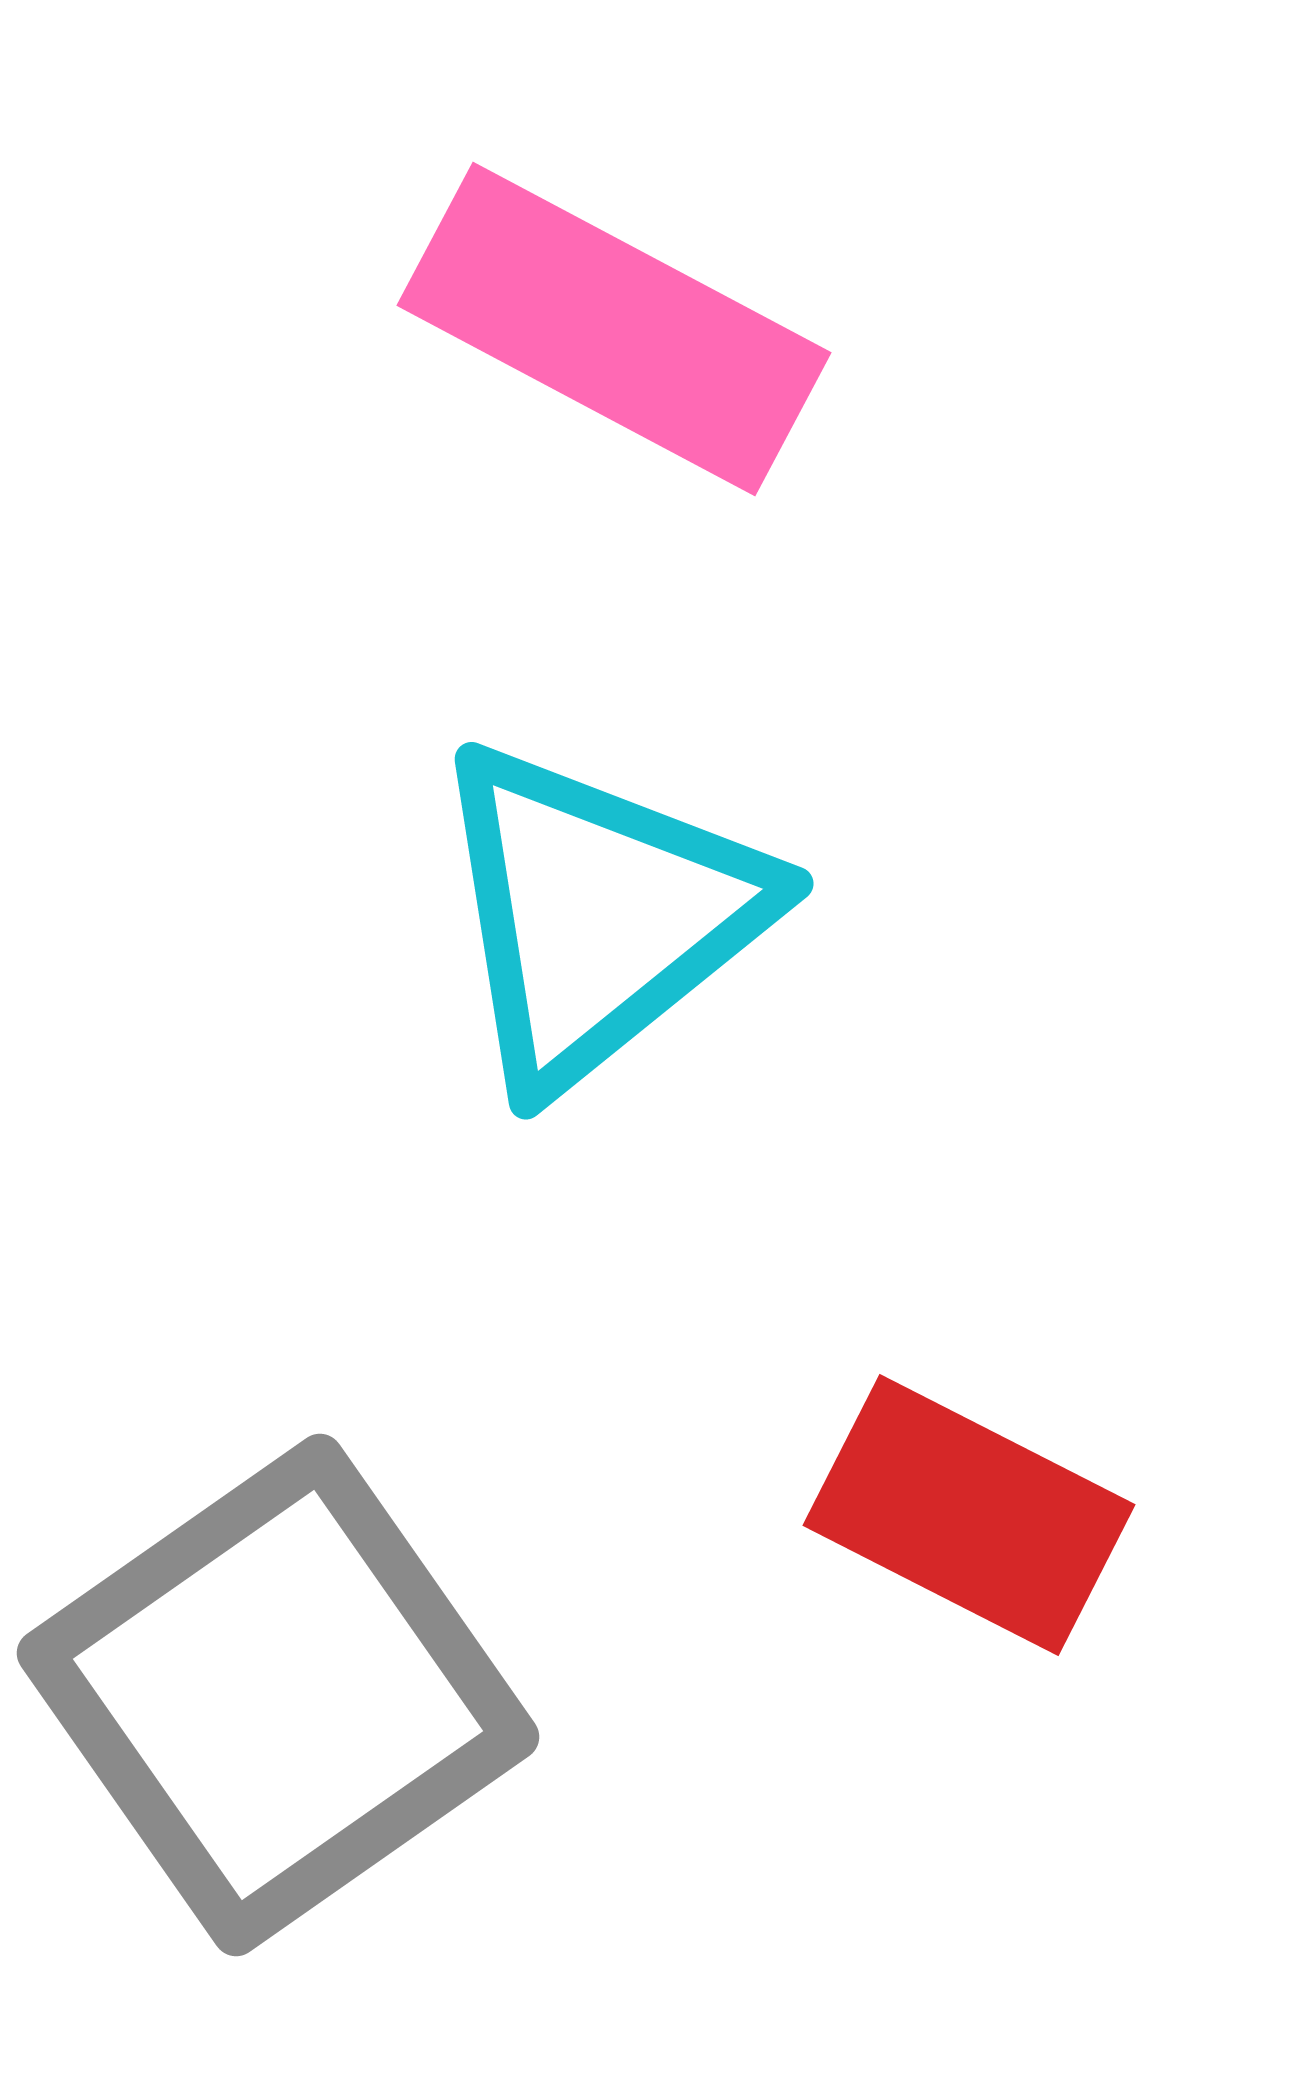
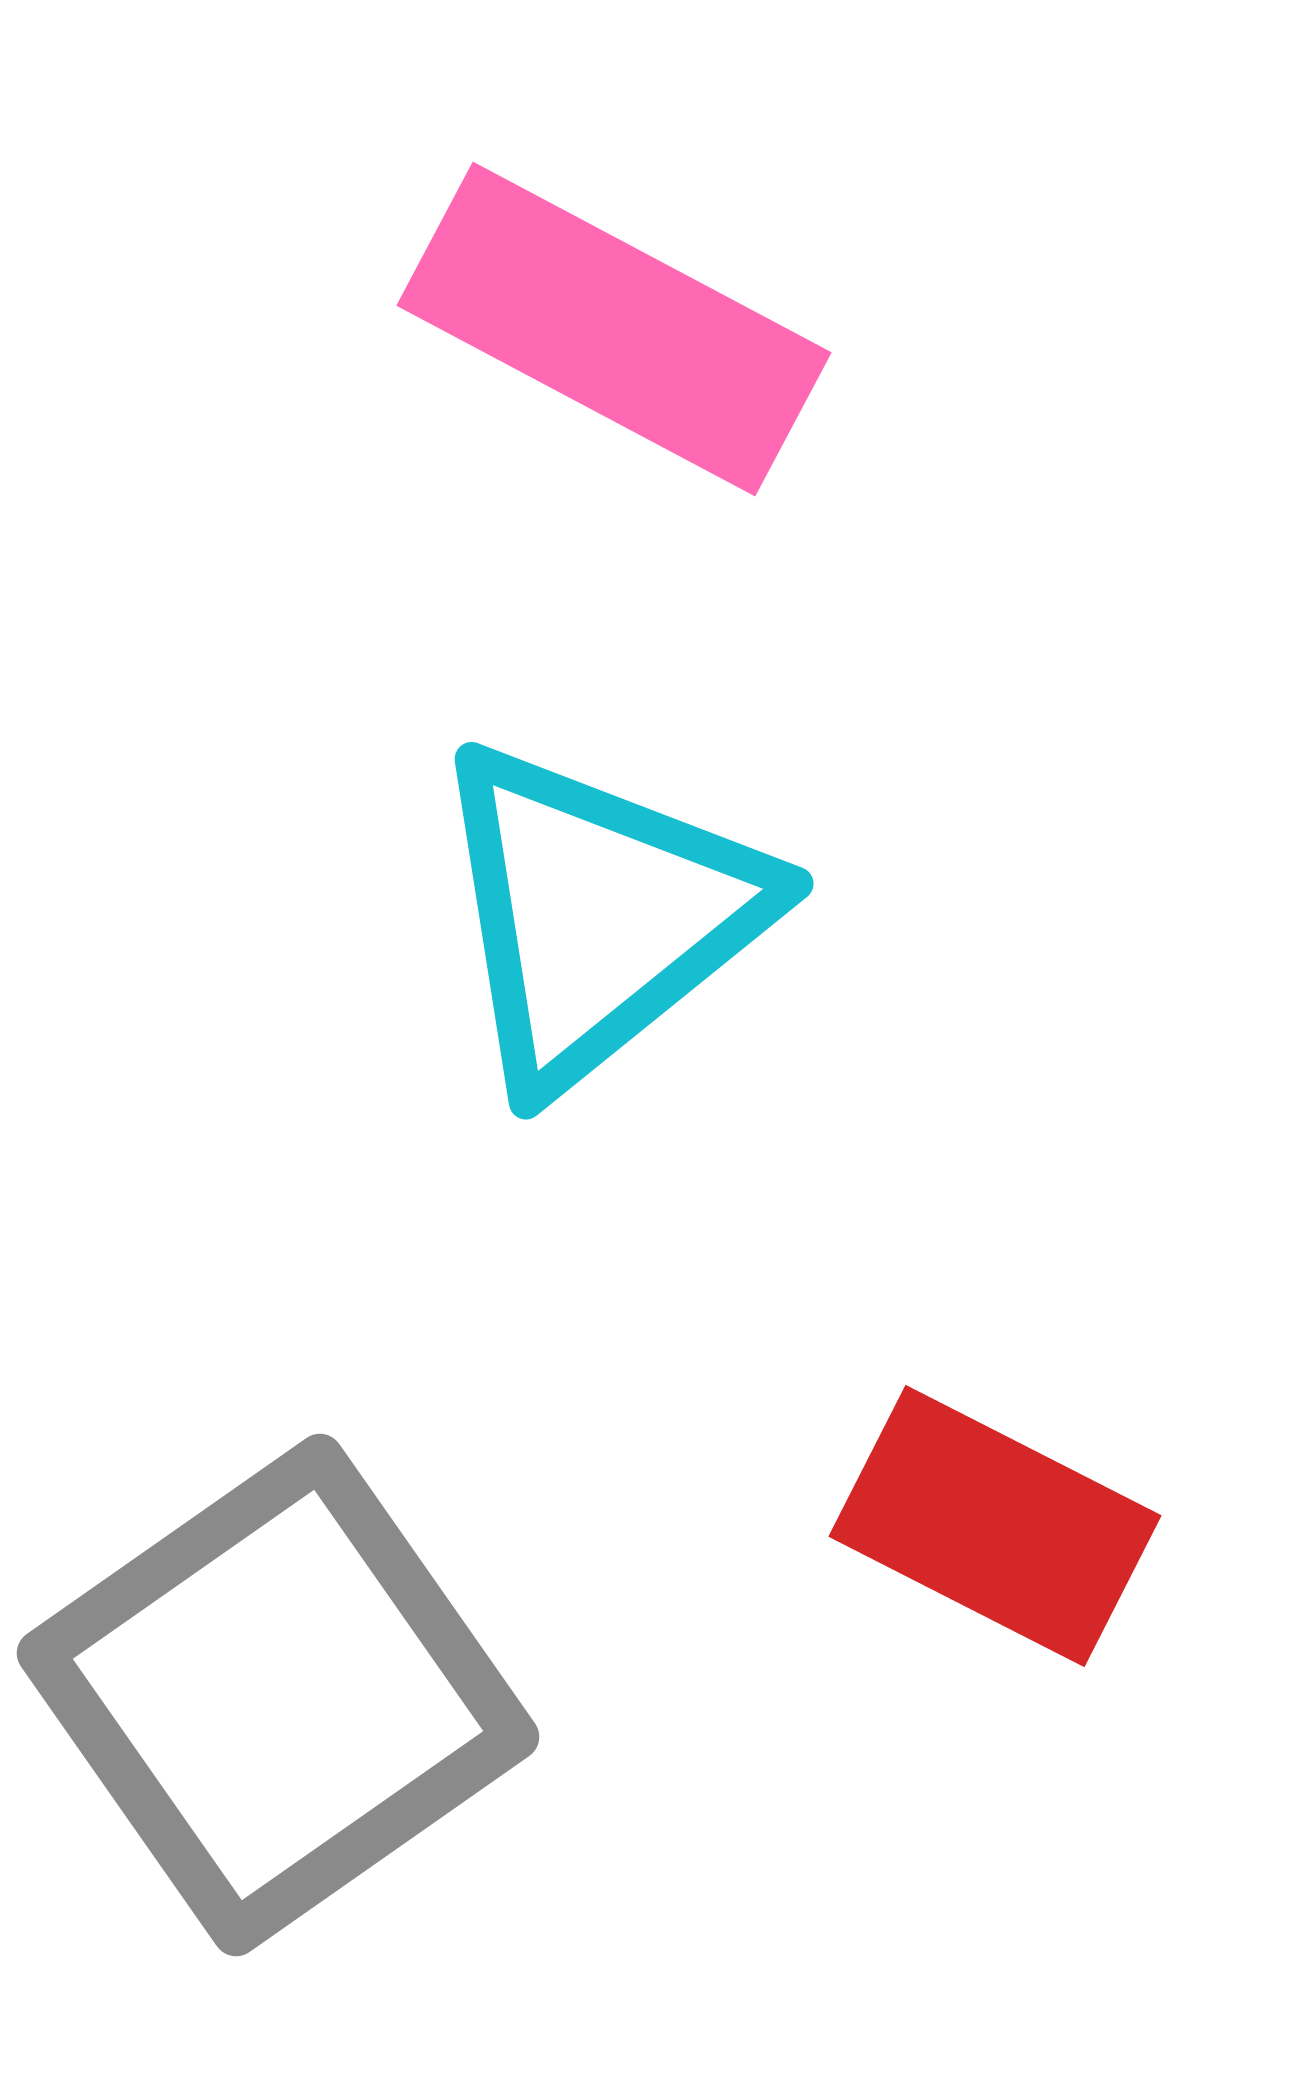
red rectangle: moved 26 px right, 11 px down
